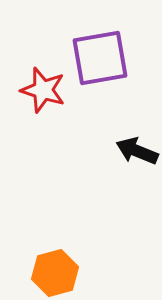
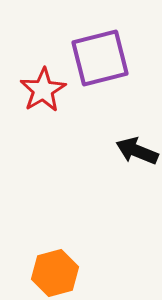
purple square: rotated 4 degrees counterclockwise
red star: rotated 24 degrees clockwise
